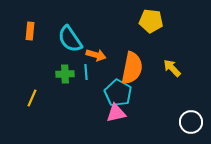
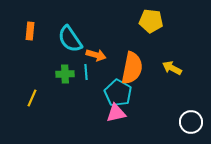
yellow arrow: rotated 18 degrees counterclockwise
